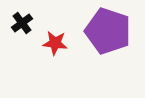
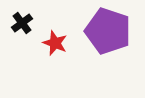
red star: rotated 15 degrees clockwise
